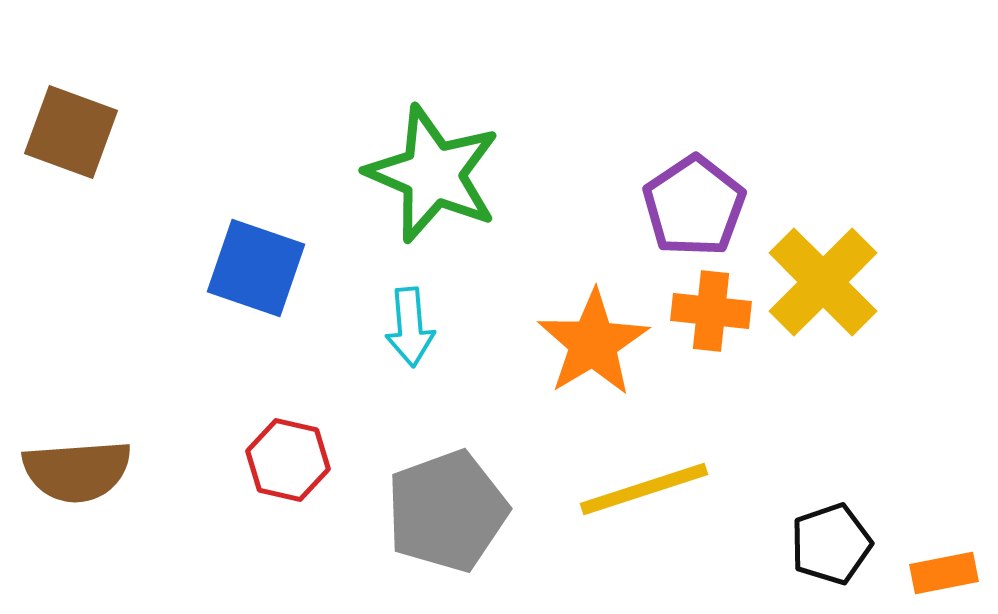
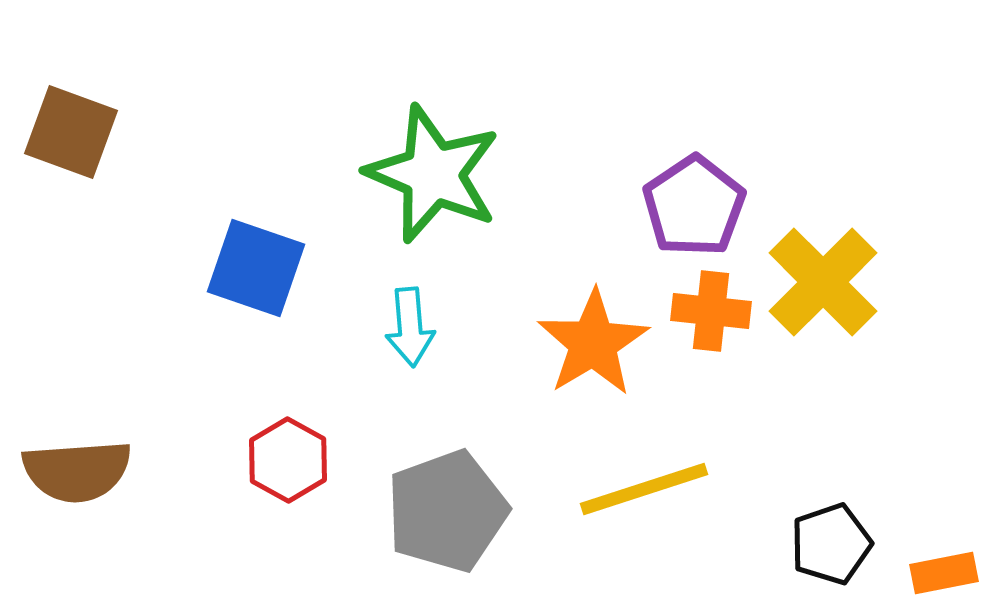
red hexagon: rotated 16 degrees clockwise
